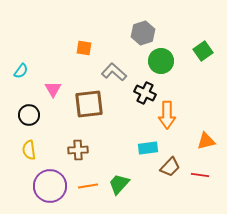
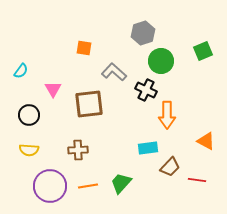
green square: rotated 12 degrees clockwise
black cross: moved 1 px right, 3 px up
orange triangle: rotated 42 degrees clockwise
yellow semicircle: rotated 78 degrees counterclockwise
red line: moved 3 px left, 5 px down
green trapezoid: moved 2 px right, 1 px up
